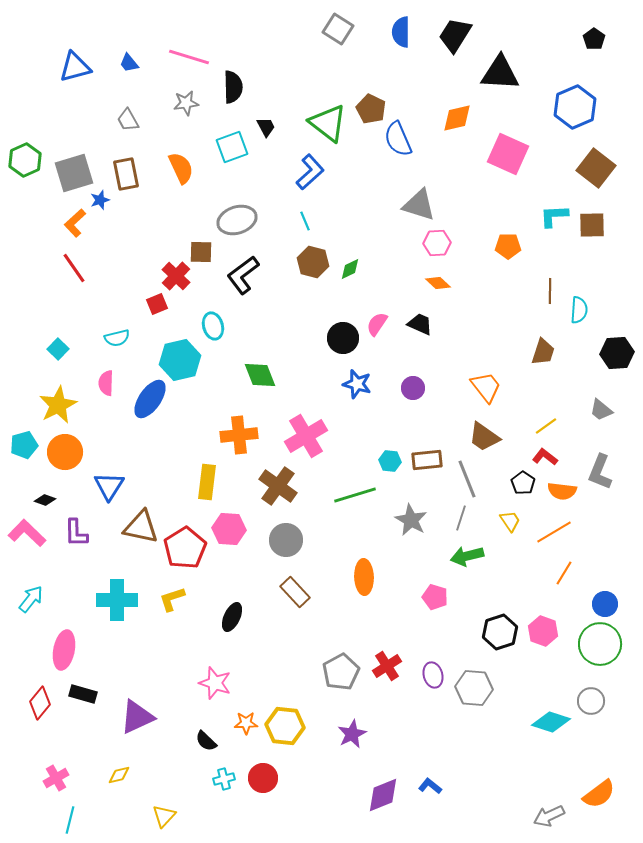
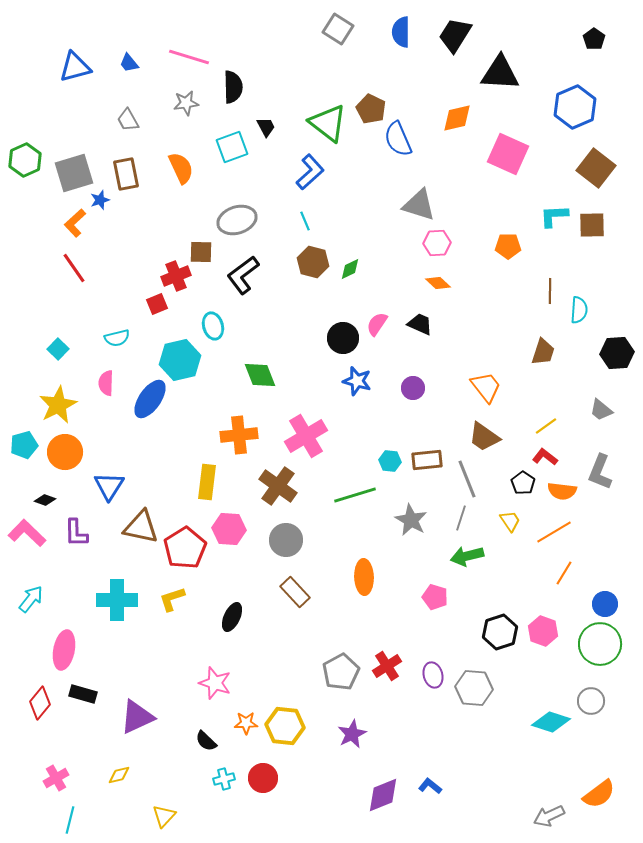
red cross at (176, 276): rotated 24 degrees clockwise
blue star at (357, 384): moved 3 px up
